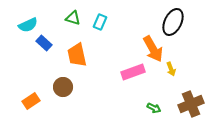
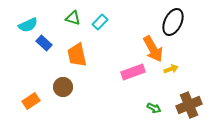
cyan rectangle: rotated 21 degrees clockwise
yellow arrow: rotated 88 degrees counterclockwise
brown cross: moved 2 px left, 1 px down
